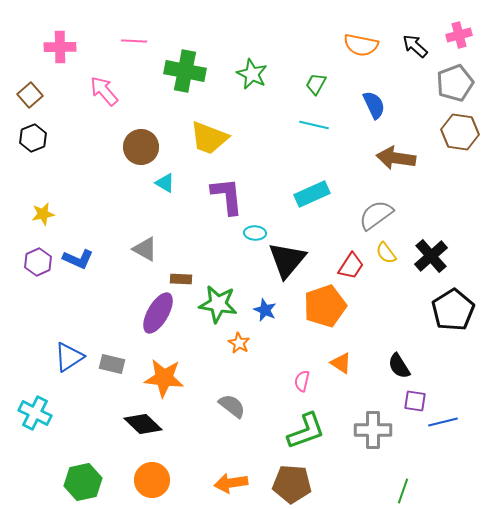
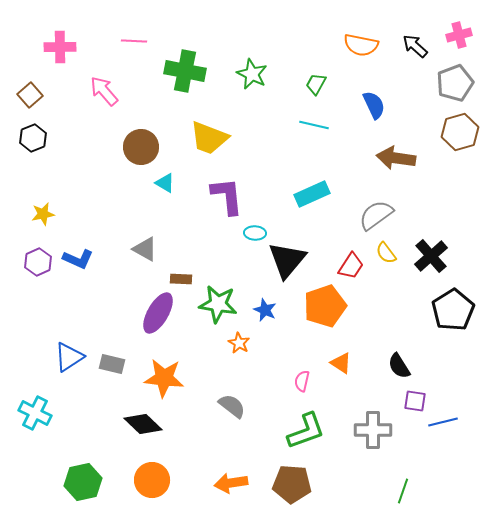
brown hexagon at (460, 132): rotated 24 degrees counterclockwise
